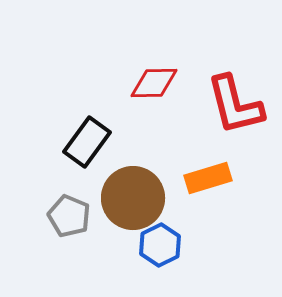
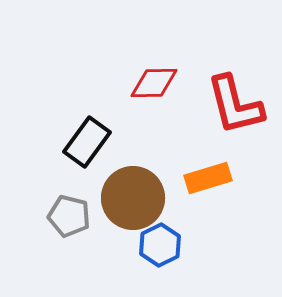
gray pentagon: rotated 9 degrees counterclockwise
